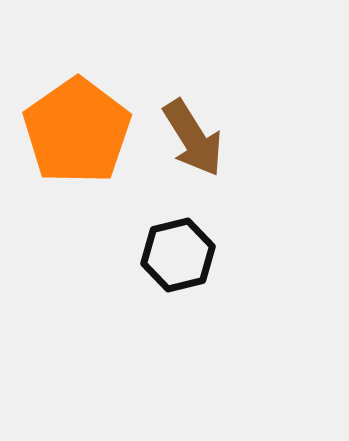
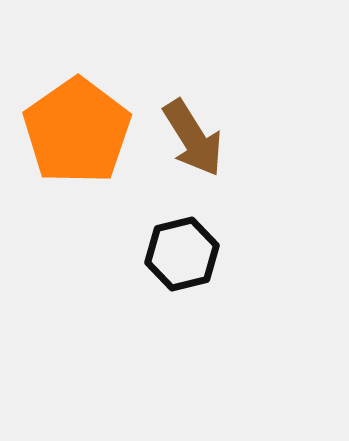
black hexagon: moved 4 px right, 1 px up
